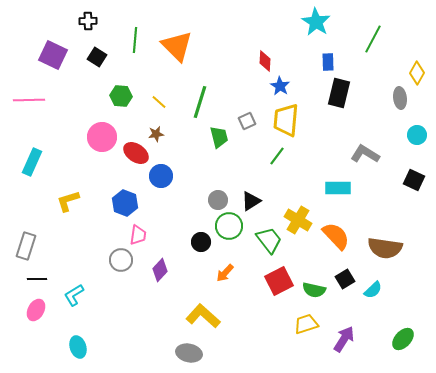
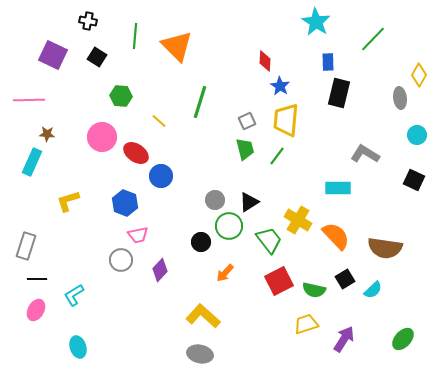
black cross at (88, 21): rotated 12 degrees clockwise
green line at (373, 39): rotated 16 degrees clockwise
green line at (135, 40): moved 4 px up
yellow diamond at (417, 73): moved 2 px right, 2 px down
yellow line at (159, 102): moved 19 px down
brown star at (156, 134): moved 109 px left; rotated 14 degrees clockwise
green trapezoid at (219, 137): moved 26 px right, 12 px down
gray circle at (218, 200): moved 3 px left
black triangle at (251, 201): moved 2 px left, 1 px down
pink trapezoid at (138, 235): rotated 70 degrees clockwise
gray ellipse at (189, 353): moved 11 px right, 1 px down
